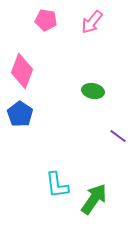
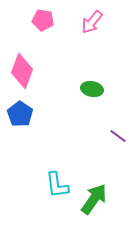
pink pentagon: moved 3 px left
green ellipse: moved 1 px left, 2 px up
